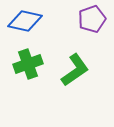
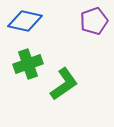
purple pentagon: moved 2 px right, 2 px down
green L-shape: moved 11 px left, 14 px down
